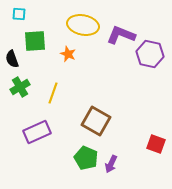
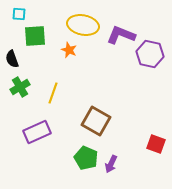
green square: moved 5 px up
orange star: moved 1 px right, 4 px up
